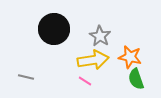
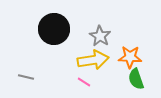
orange star: rotated 10 degrees counterclockwise
pink line: moved 1 px left, 1 px down
